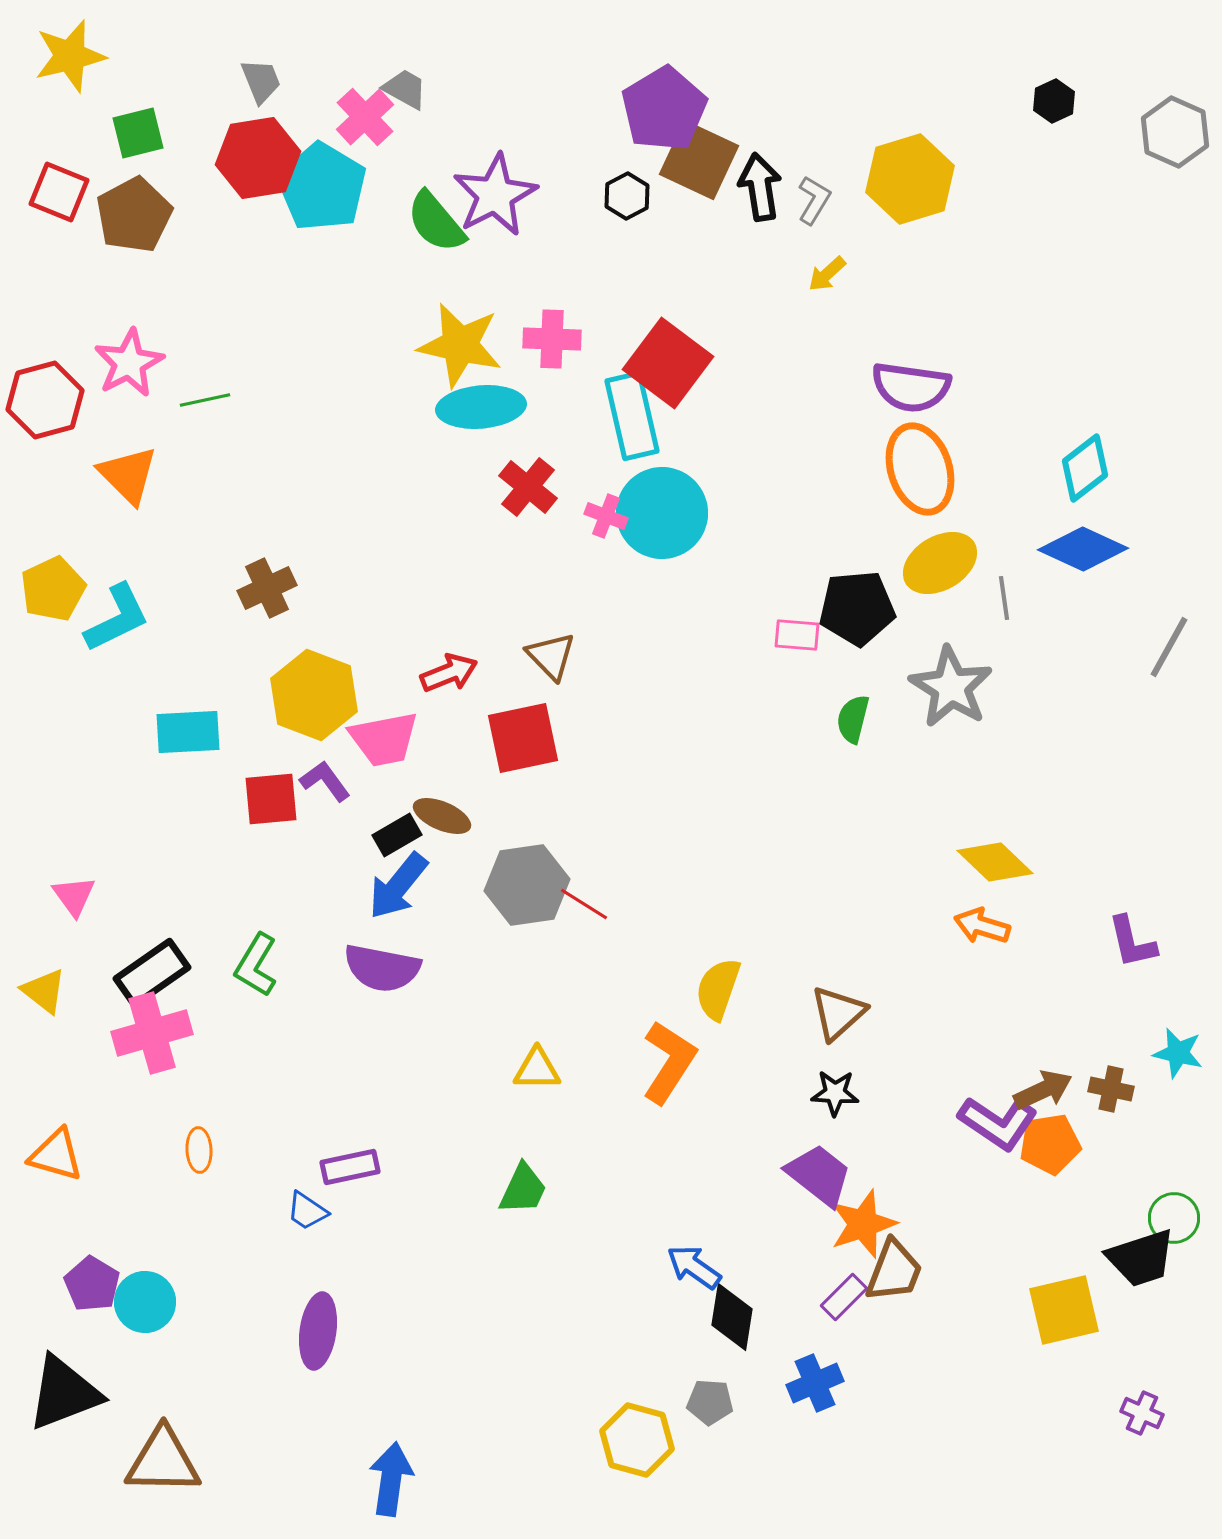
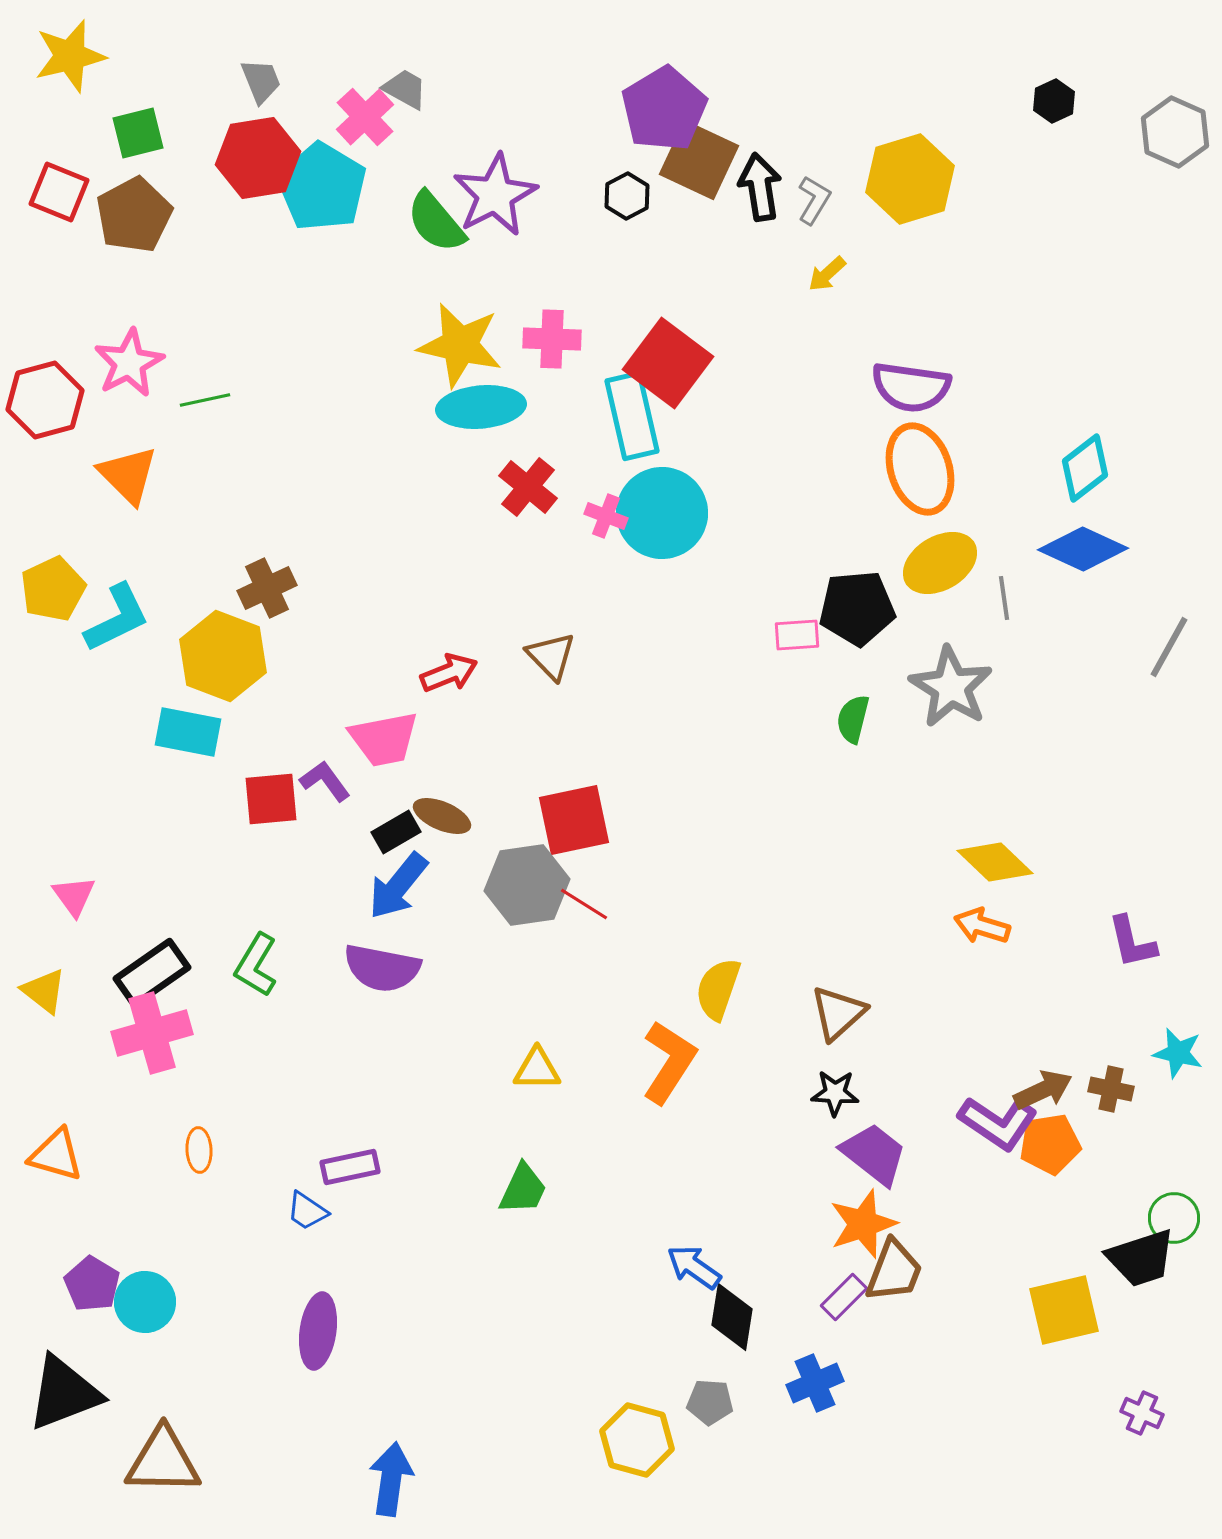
pink rectangle at (797, 635): rotated 9 degrees counterclockwise
yellow hexagon at (314, 695): moved 91 px left, 39 px up
cyan rectangle at (188, 732): rotated 14 degrees clockwise
red square at (523, 738): moved 51 px right, 82 px down
black rectangle at (397, 835): moved 1 px left, 3 px up
purple trapezoid at (819, 1175): moved 55 px right, 21 px up
